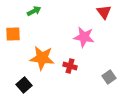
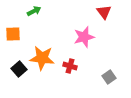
pink star: rotated 25 degrees counterclockwise
black square: moved 5 px left, 16 px up
